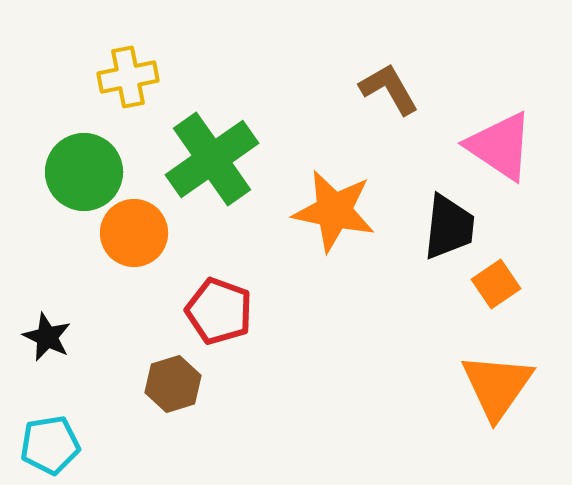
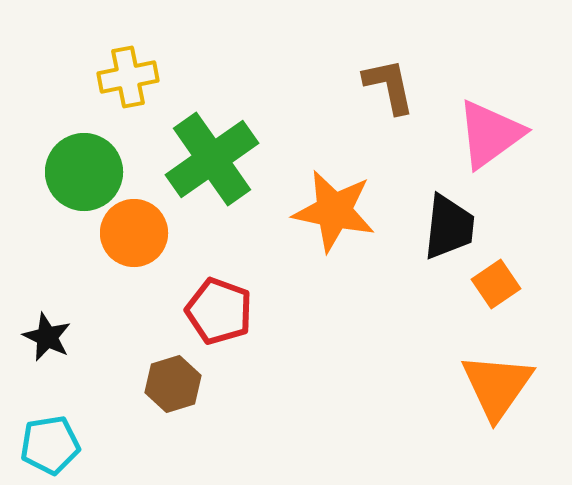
brown L-shape: moved 3 px up; rotated 18 degrees clockwise
pink triangle: moved 10 px left, 12 px up; rotated 50 degrees clockwise
